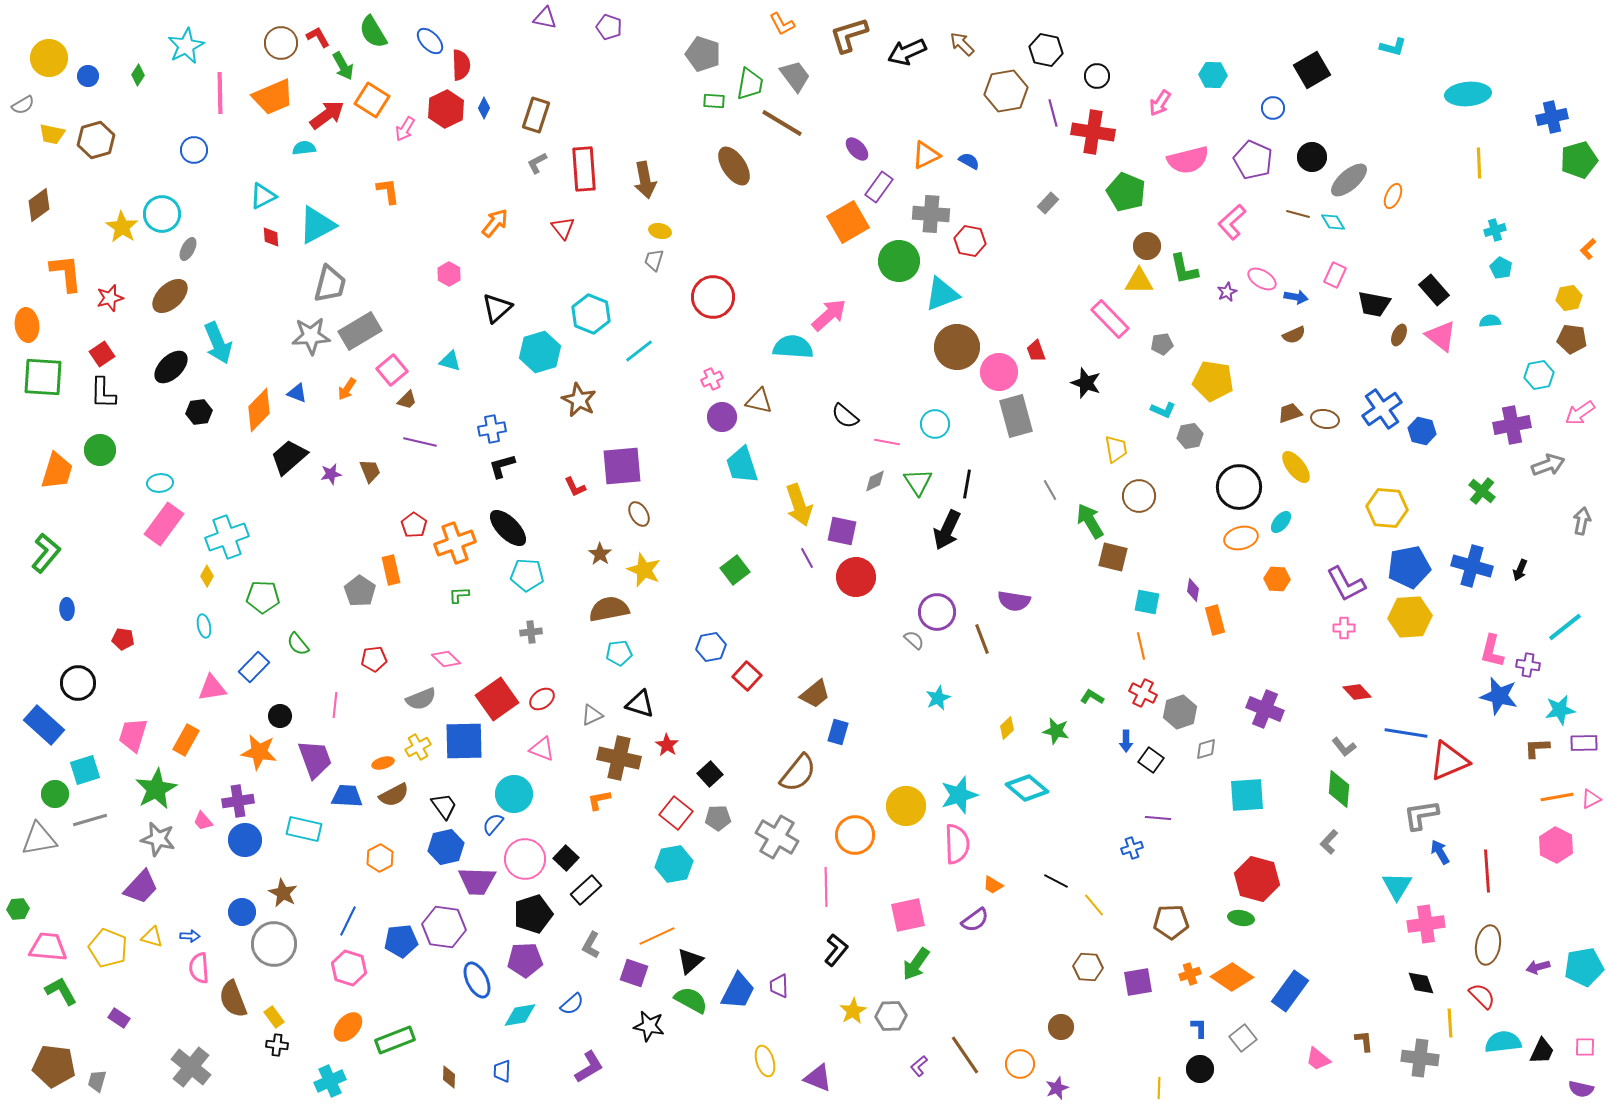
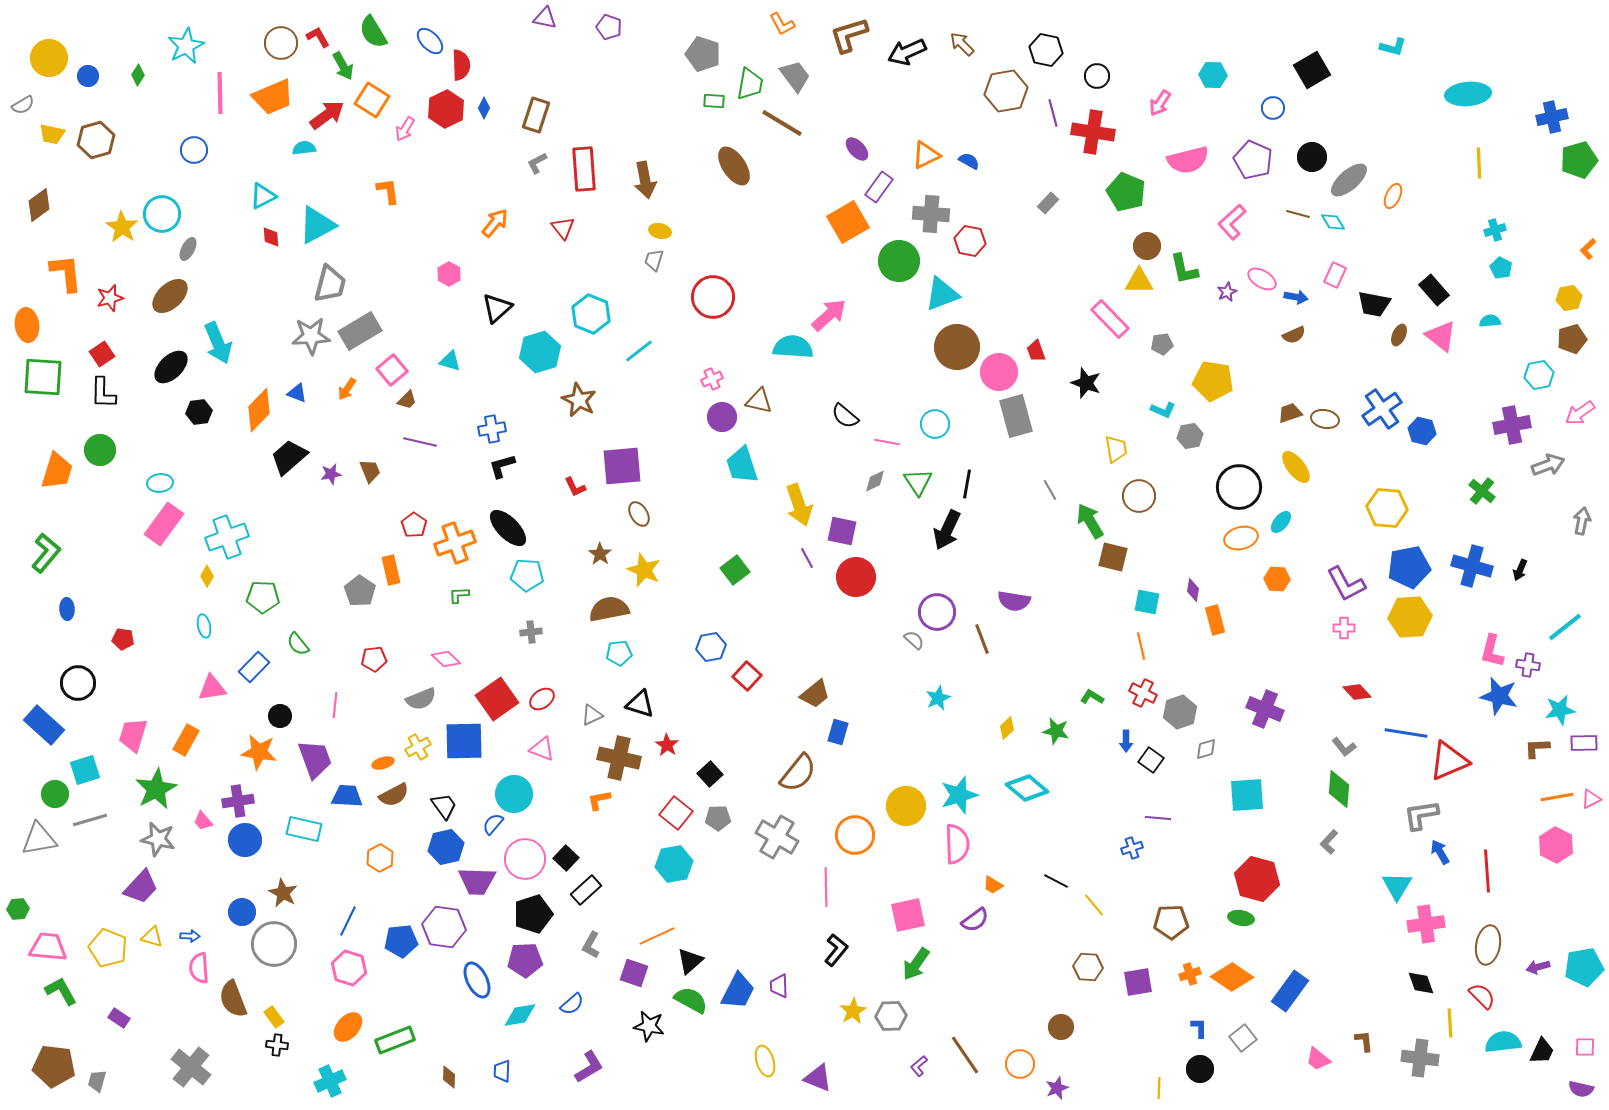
brown pentagon at (1572, 339): rotated 24 degrees counterclockwise
